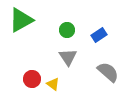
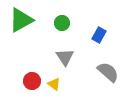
green circle: moved 5 px left, 7 px up
blue rectangle: rotated 28 degrees counterclockwise
gray triangle: moved 3 px left
red circle: moved 2 px down
yellow triangle: moved 1 px right
